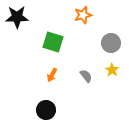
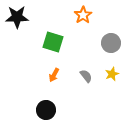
orange star: rotated 18 degrees counterclockwise
yellow star: moved 4 px down; rotated 16 degrees clockwise
orange arrow: moved 2 px right
